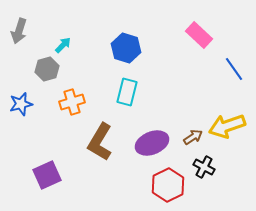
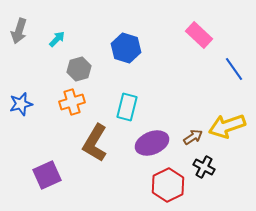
cyan arrow: moved 6 px left, 6 px up
gray hexagon: moved 32 px right
cyan rectangle: moved 15 px down
brown L-shape: moved 5 px left, 1 px down
